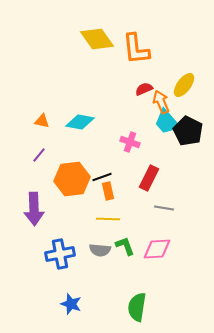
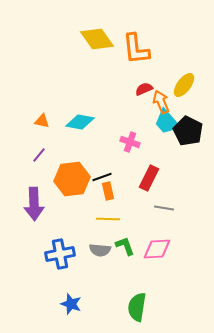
purple arrow: moved 5 px up
